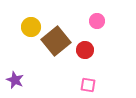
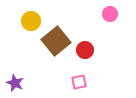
pink circle: moved 13 px right, 7 px up
yellow circle: moved 6 px up
purple star: moved 3 px down
pink square: moved 9 px left, 3 px up; rotated 21 degrees counterclockwise
